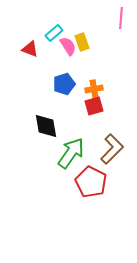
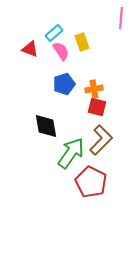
pink semicircle: moved 7 px left, 5 px down
red square: moved 3 px right, 1 px down; rotated 30 degrees clockwise
brown L-shape: moved 11 px left, 9 px up
